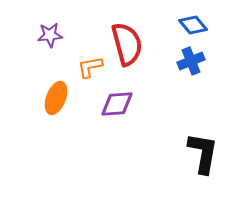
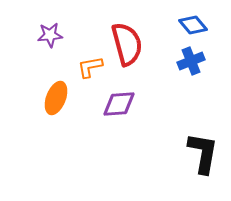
purple diamond: moved 2 px right
